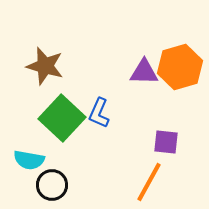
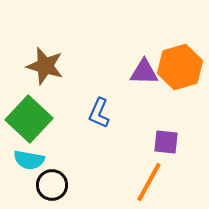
green square: moved 33 px left, 1 px down
